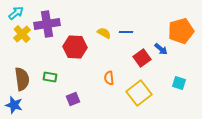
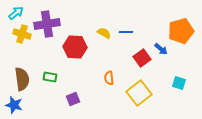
yellow cross: rotated 30 degrees counterclockwise
